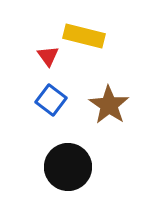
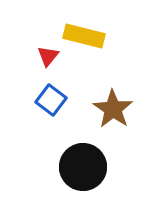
red triangle: rotated 15 degrees clockwise
brown star: moved 4 px right, 4 px down
black circle: moved 15 px right
